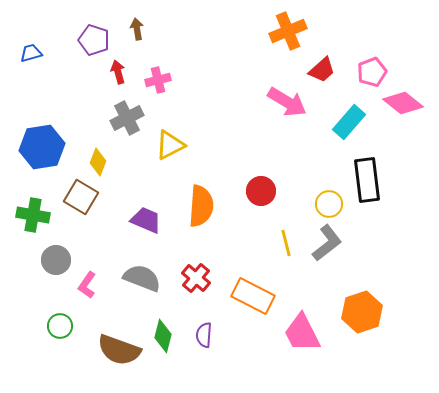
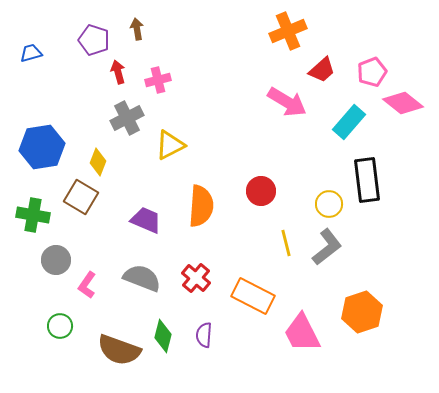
gray L-shape: moved 4 px down
